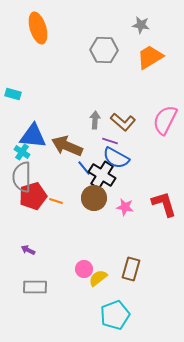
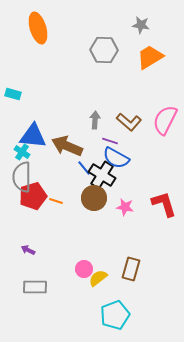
brown L-shape: moved 6 px right
